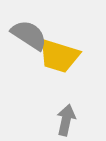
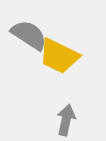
yellow trapezoid: rotated 9 degrees clockwise
